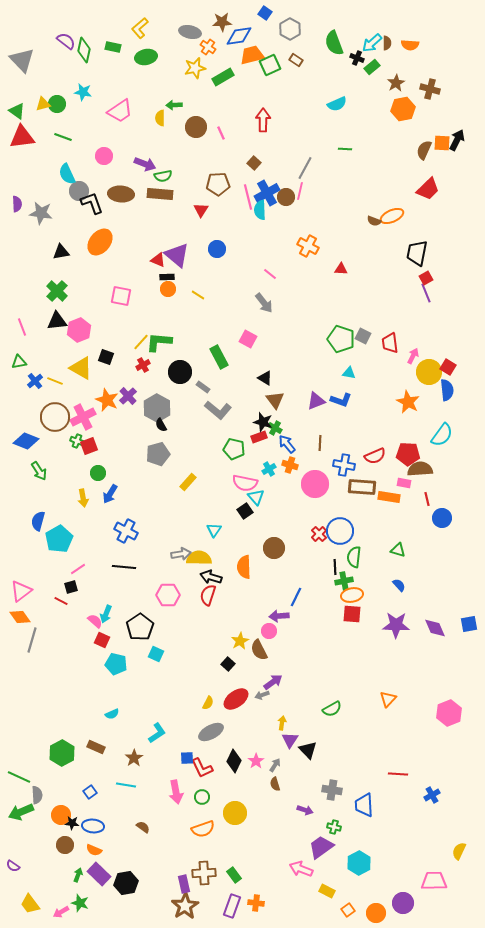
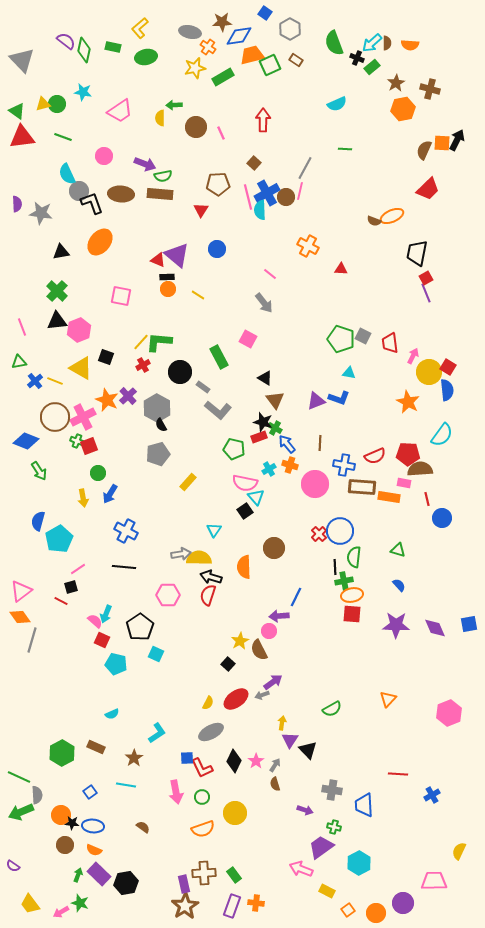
blue L-shape at (341, 400): moved 2 px left, 2 px up
